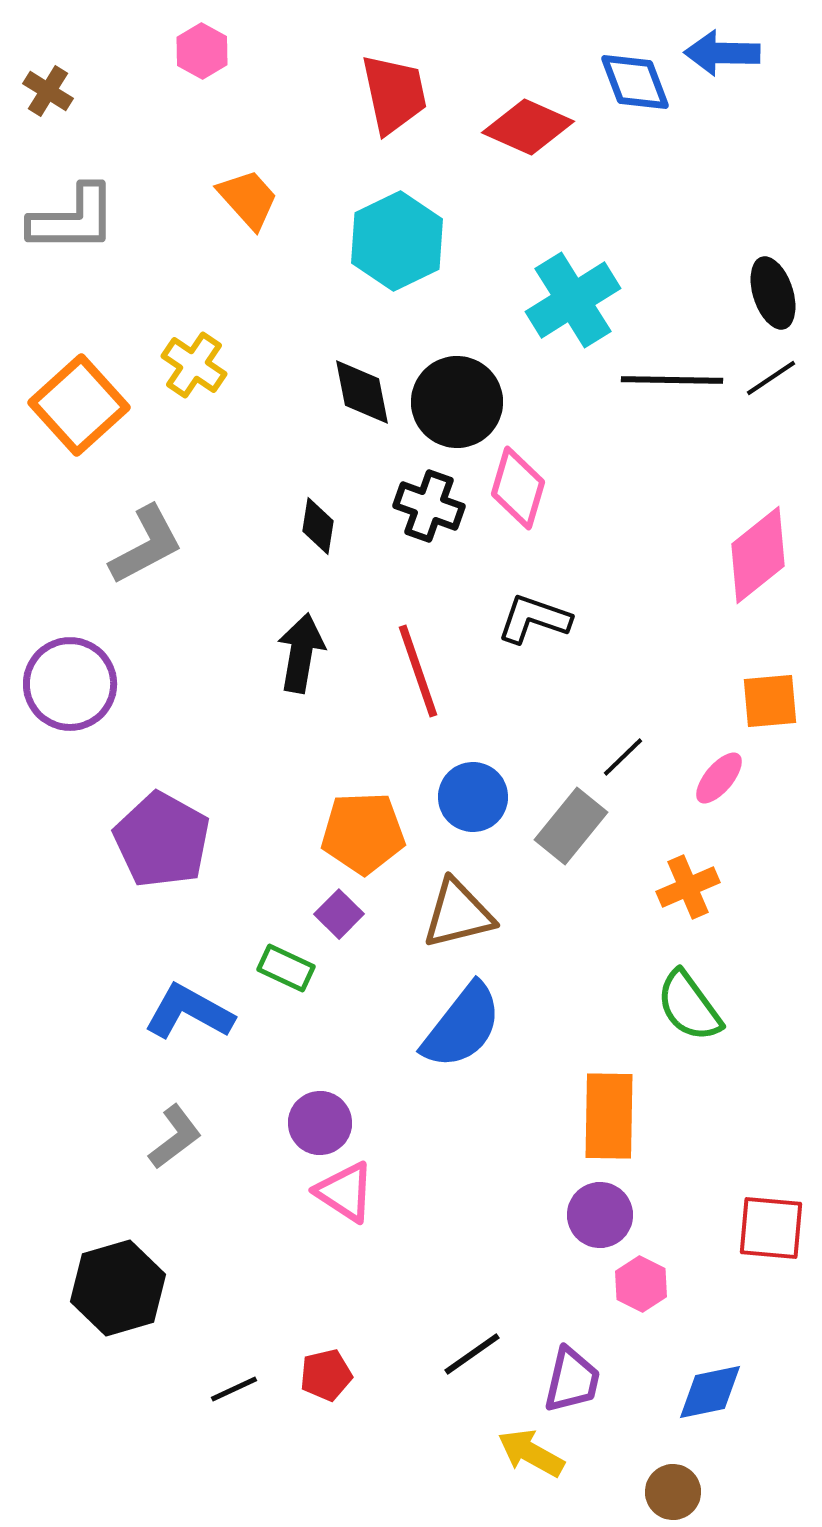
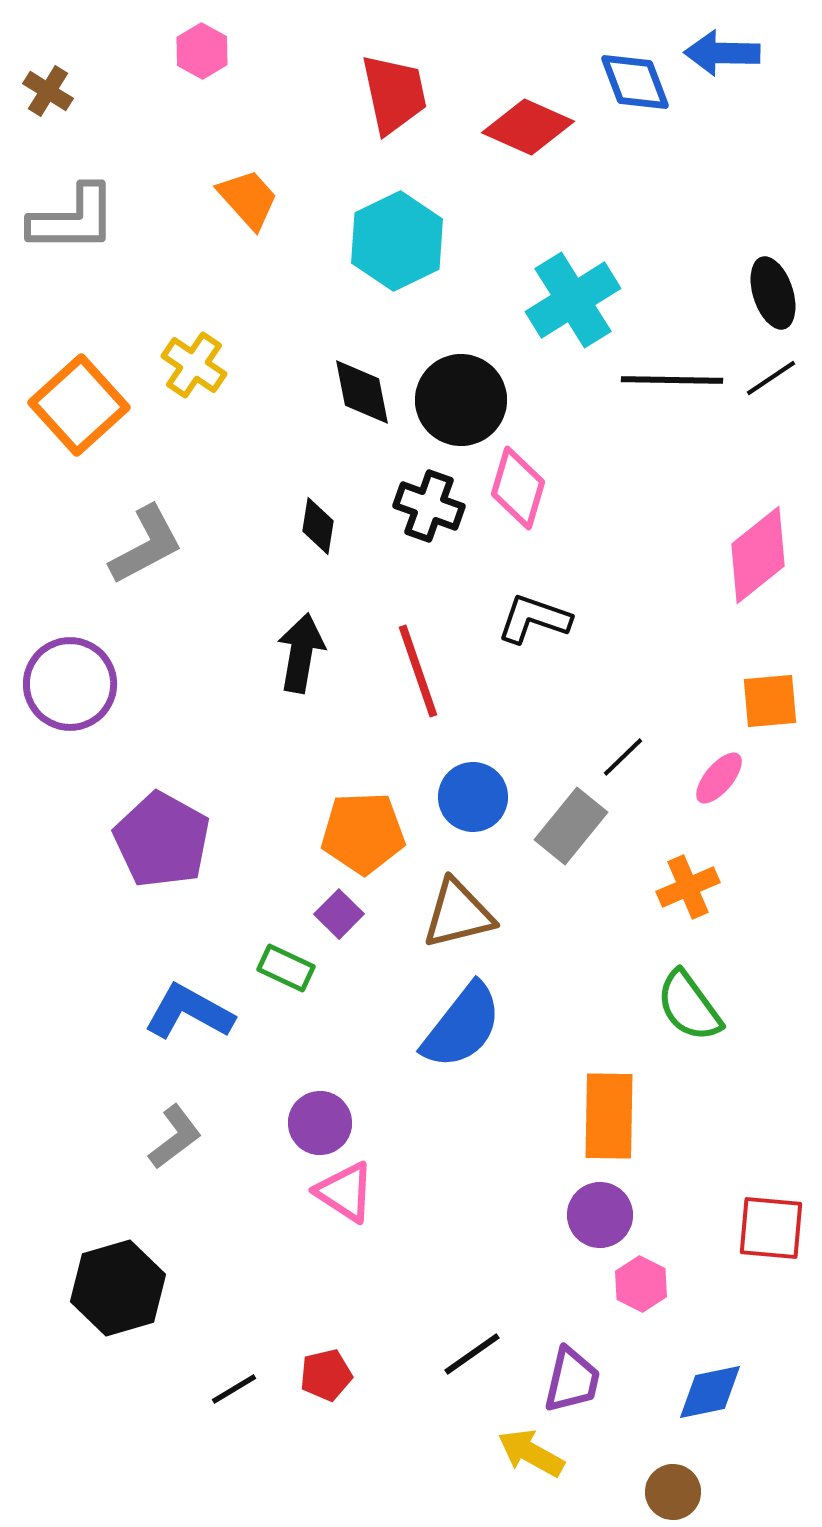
black circle at (457, 402): moved 4 px right, 2 px up
black line at (234, 1389): rotated 6 degrees counterclockwise
